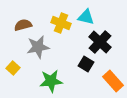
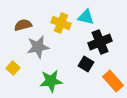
black cross: rotated 25 degrees clockwise
